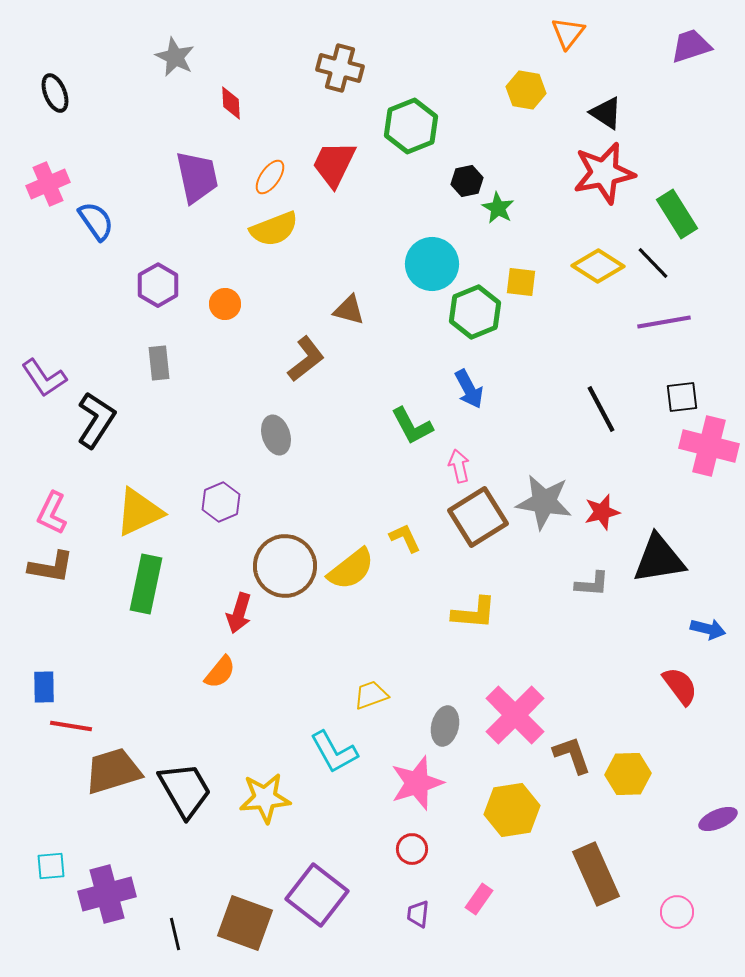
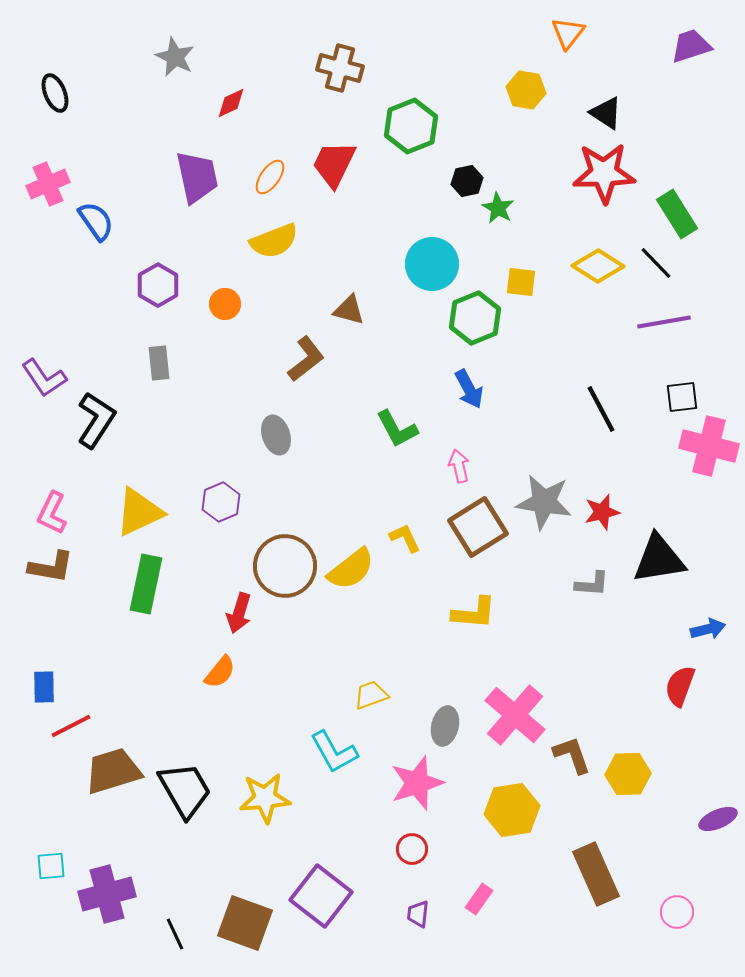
red diamond at (231, 103): rotated 68 degrees clockwise
red star at (604, 173): rotated 10 degrees clockwise
yellow semicircle at (274, 229): moved 12 px down
black line at (653, 263): moved 3 px right
green hexagon at (475, 312): moved 6 px down
green L-shape at (412, 426): moved 15 px left, 3 px down
brown square at (478, 517): moved 10 px down
blue arrow at (708, 629): rotated 28 degrees counterclockwise
red semicircle at (680, 686): rotated 123 degrees counterclockwise
pink cross at (515, 715): rotated 4 degrees counterclockwise
red line at (71, 726): rotated 36 degrees counterclockwise
purple square at (317, 895): moved 4 px right, 1 px down
black line at (175, 934): rotated 12 degrees counterclockwise
